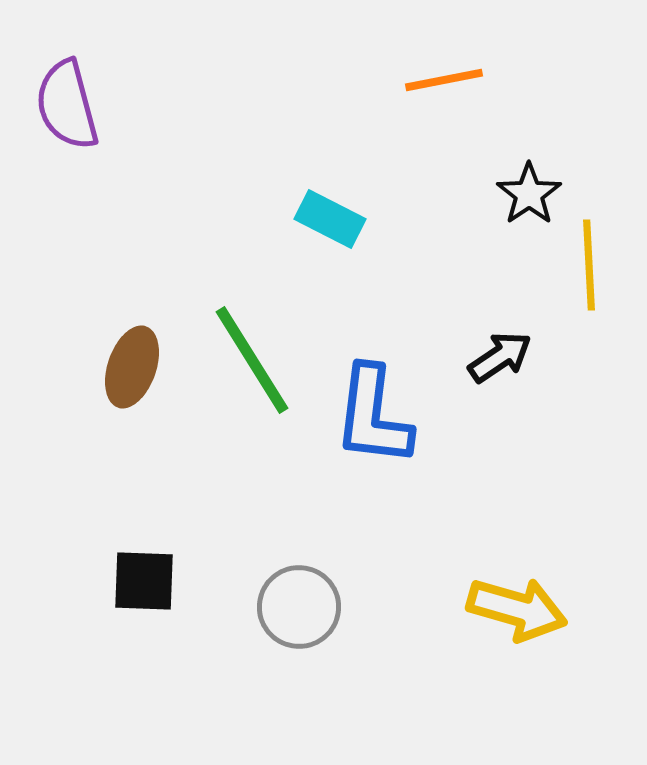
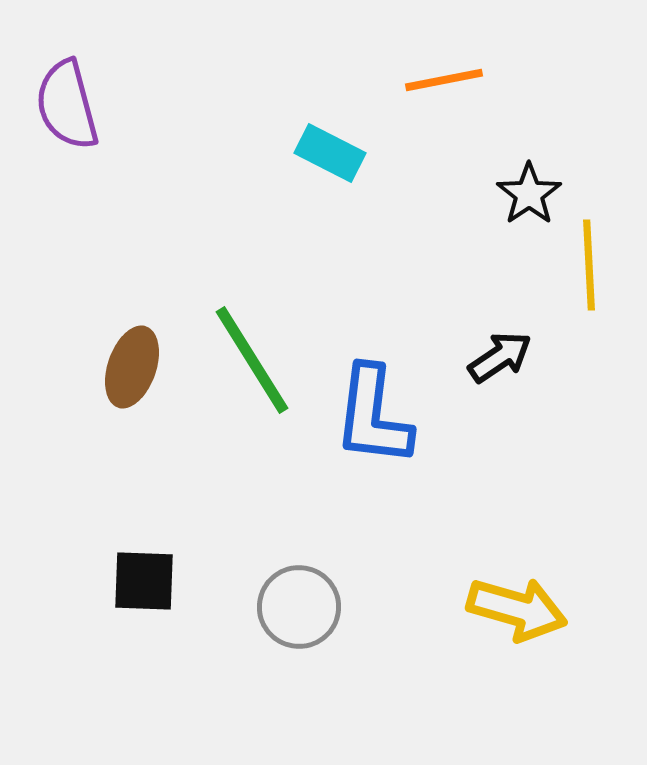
cyan rectangle: moved 66 px up
